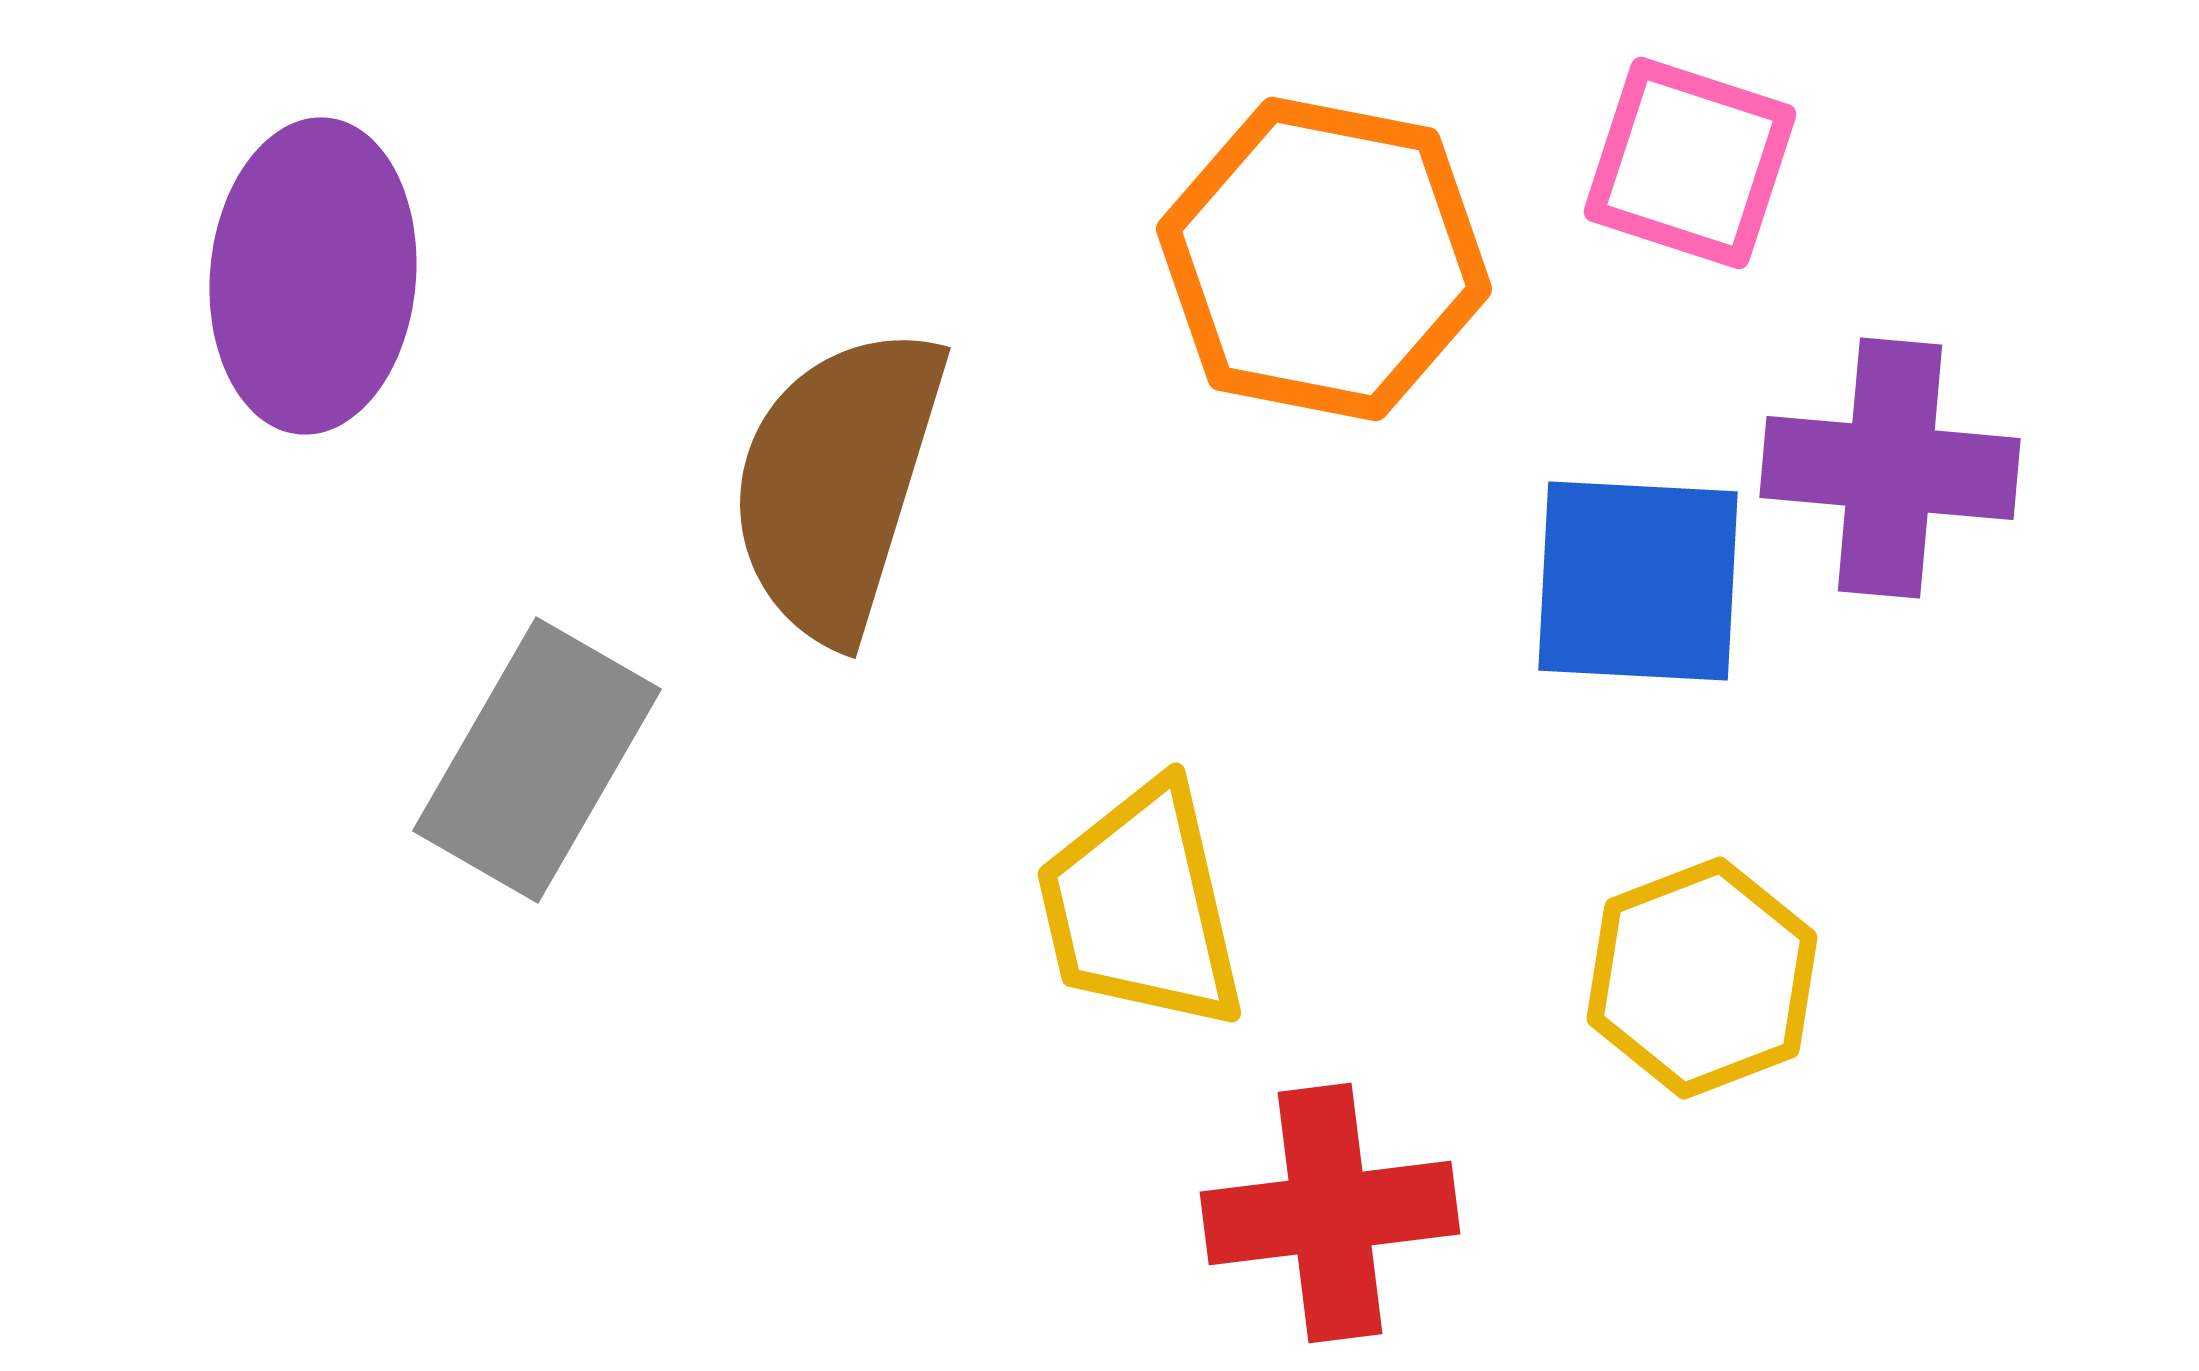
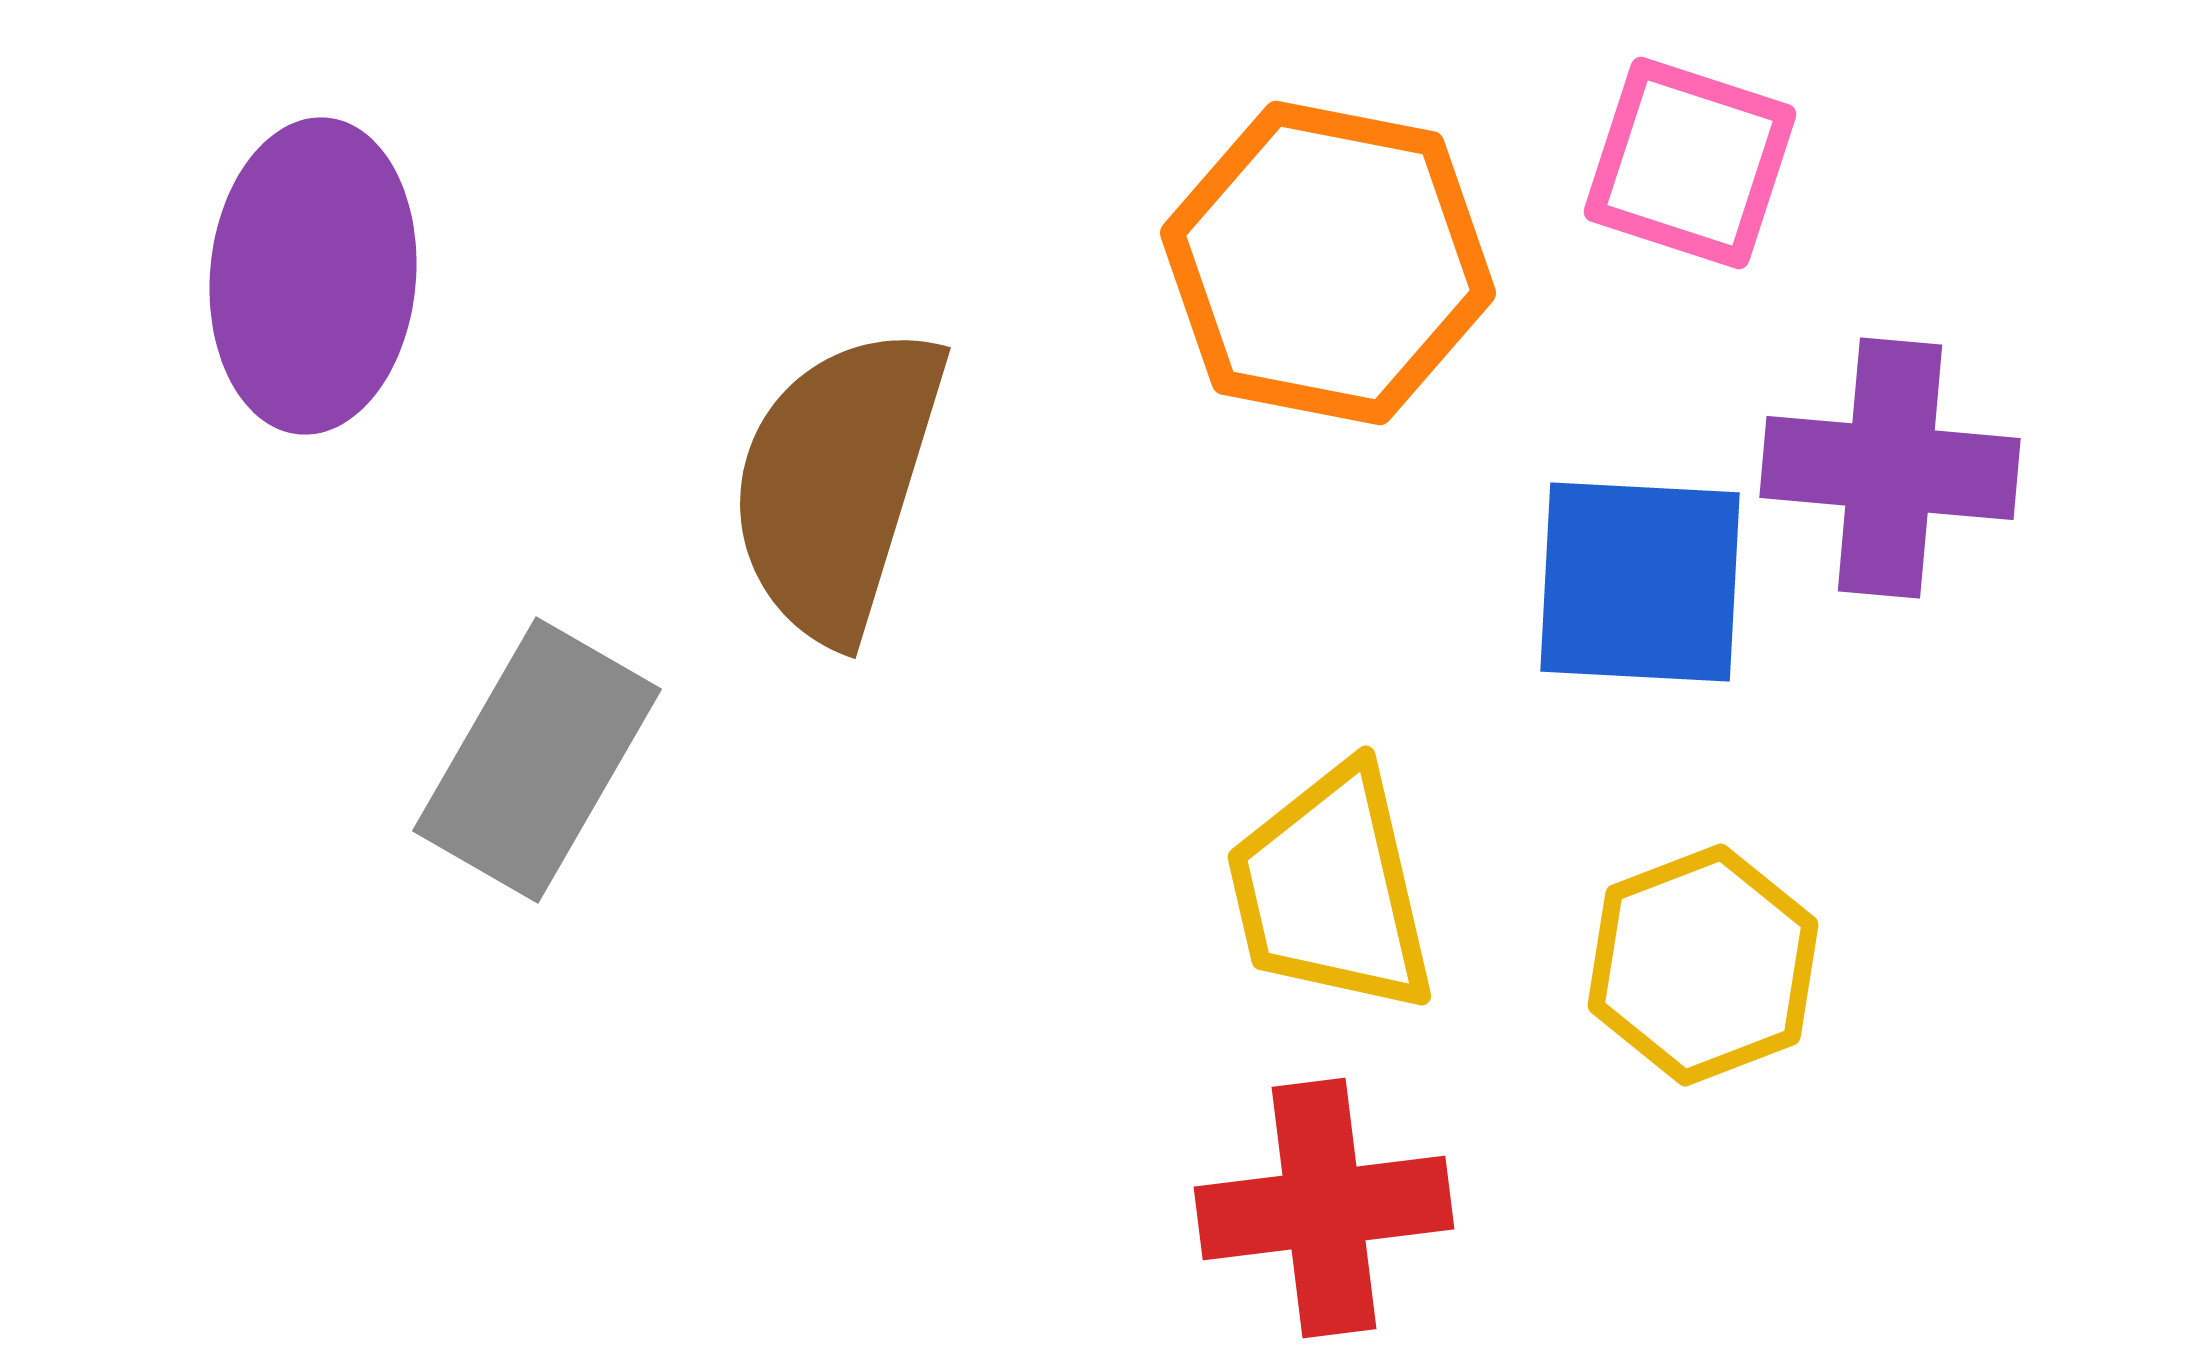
orange hexagon: moved 4 px right, 4 px down
blue square: moved 2 px right, 1 px down
yellow trapezoid: moved 190 px right, 17 px up
yellow hexagon: moved 1 px right, 13 px up
red cross: moved 6 px left, 5 px up
